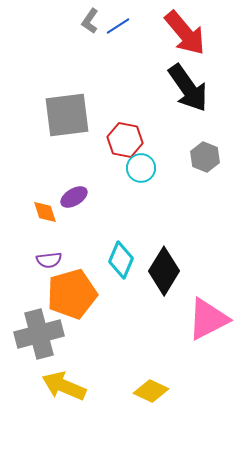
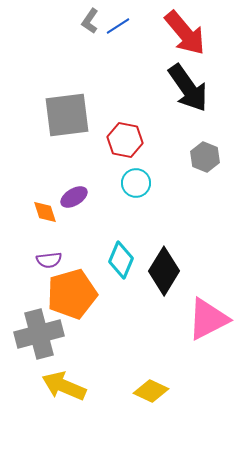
cyan circle: moved 5 px left, 15 px down
